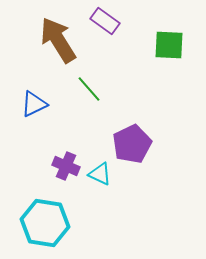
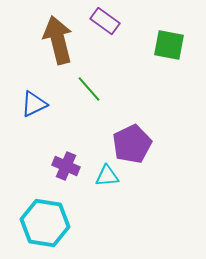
brown arrow: rotated 18 degrees clockwise
green square: rotated 8 degrees clockwise
cyan triangle: moved 7 px right, 2 px down; rotated 30 degrees counterclockwise
